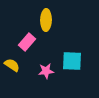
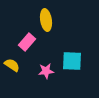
yellow ellipse: rotated 10 degrees counterclockwise
